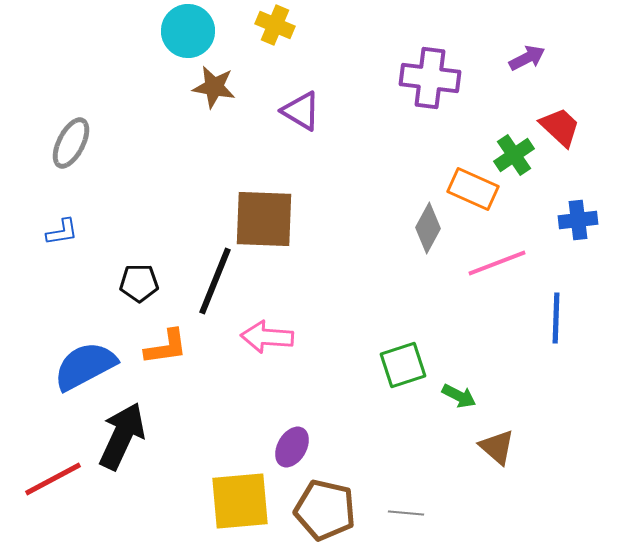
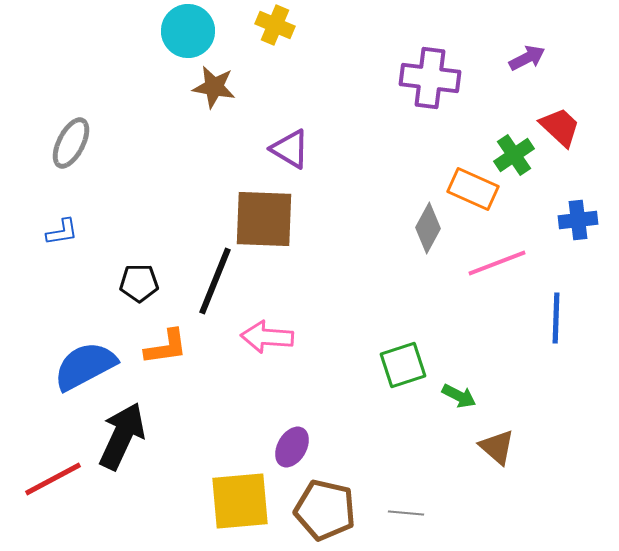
purple triangle: moved 11 px left, 38 px down
